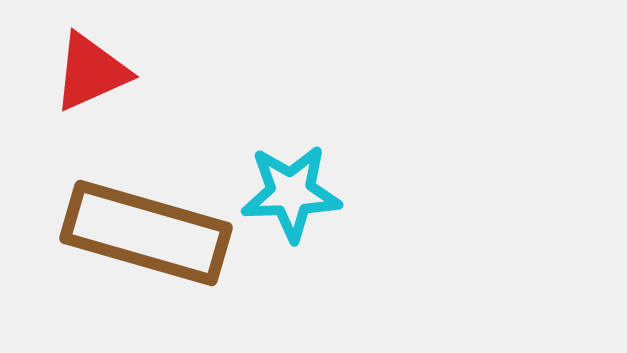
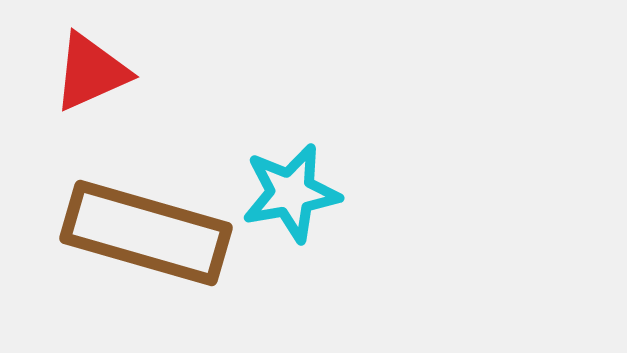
cyan star: rotated 8 degrees counterclockwise
